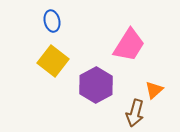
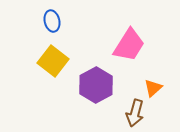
orange triangle: moved 1 px left, 2 px up
